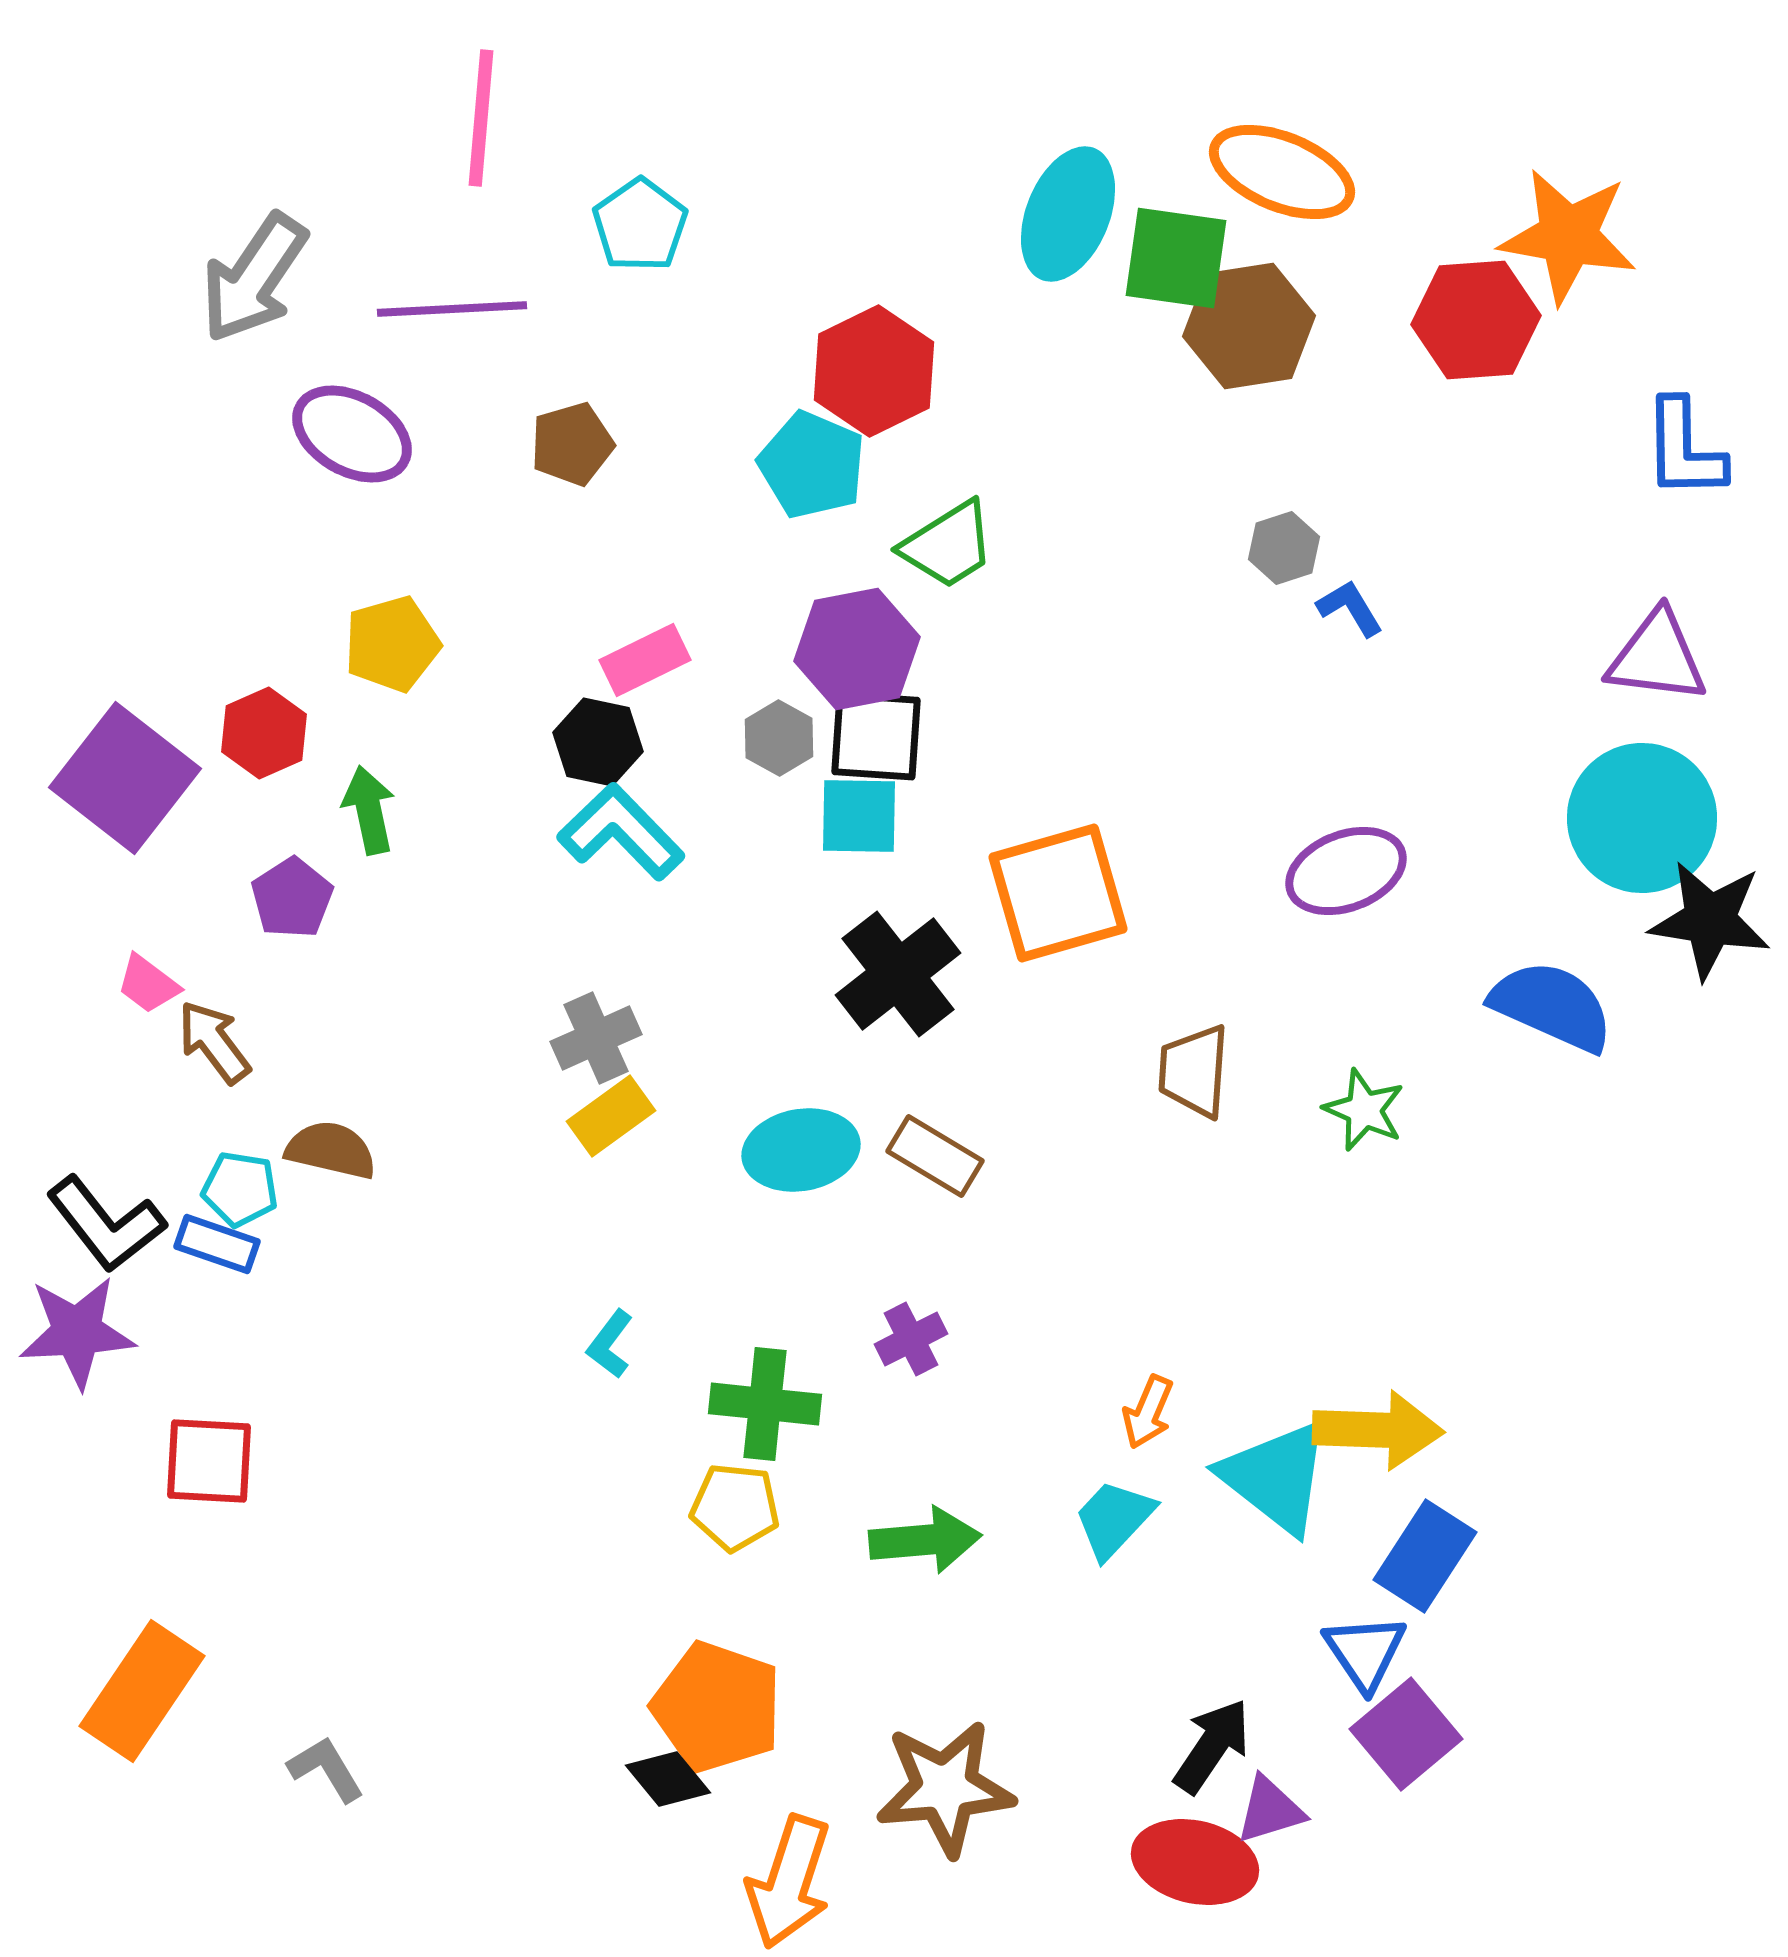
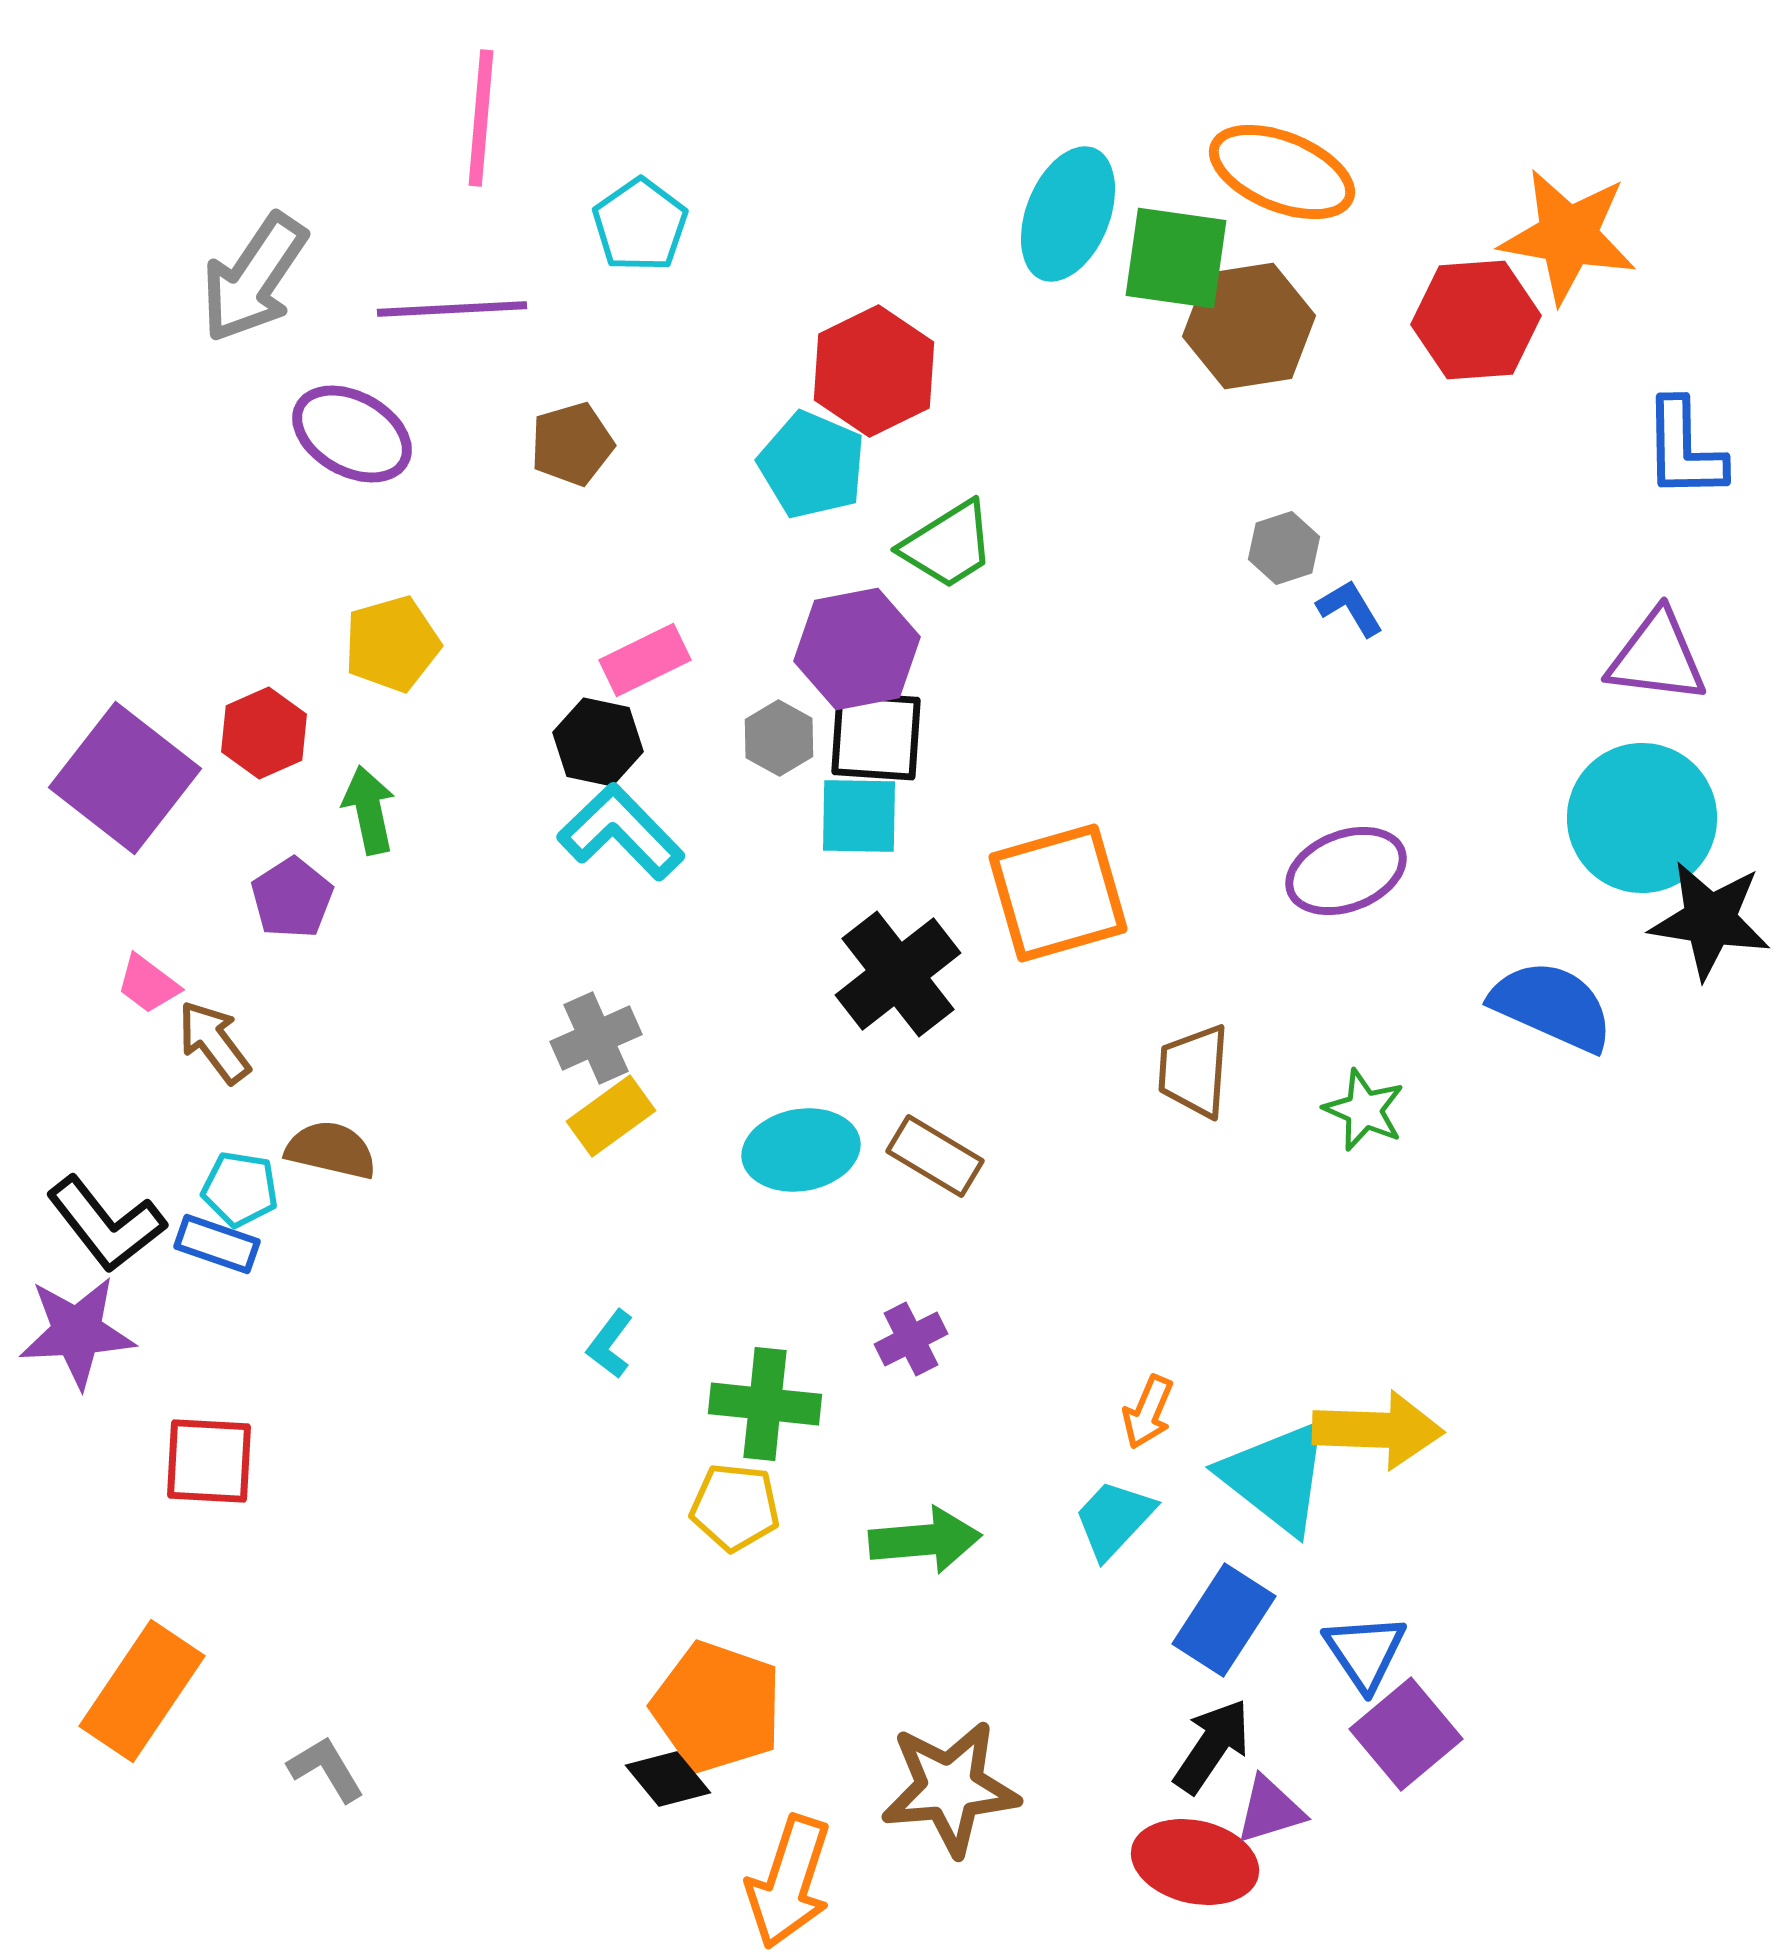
blue rectangle at (1425, 1556): moved 201 px left, 64 px down
brown star at (945, 1788): moved 5 px right
